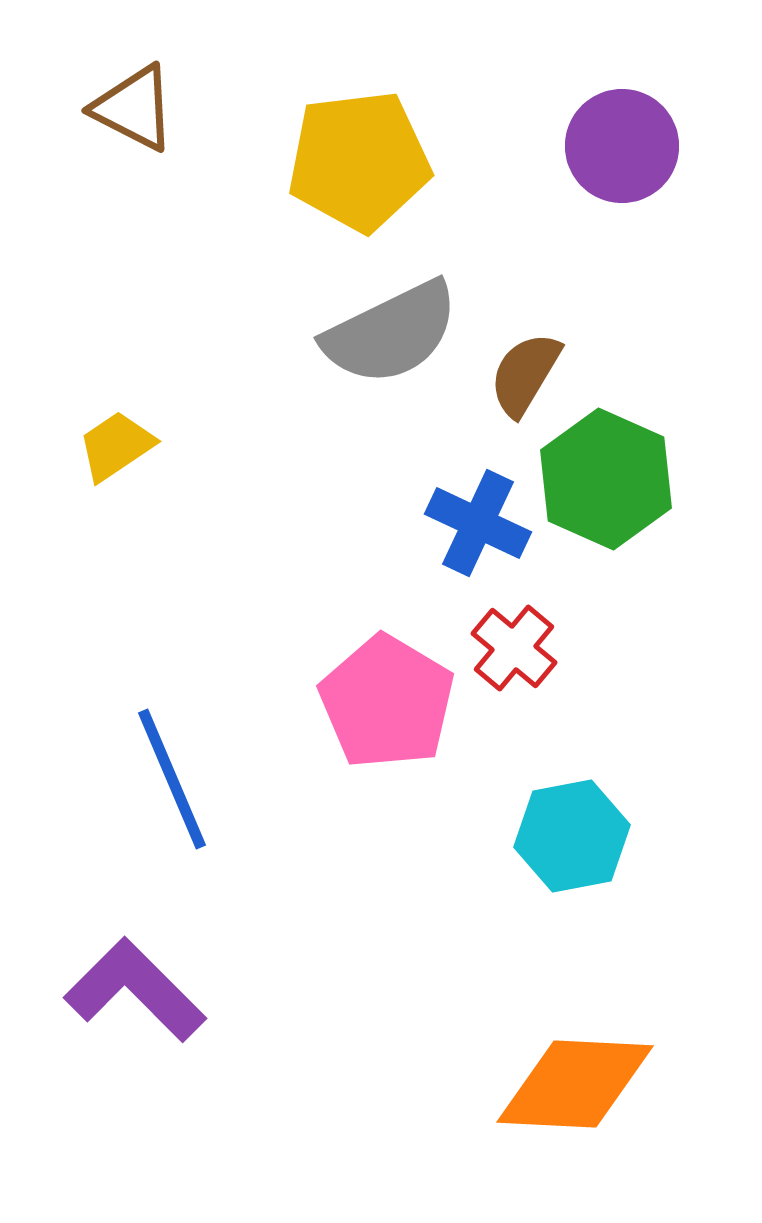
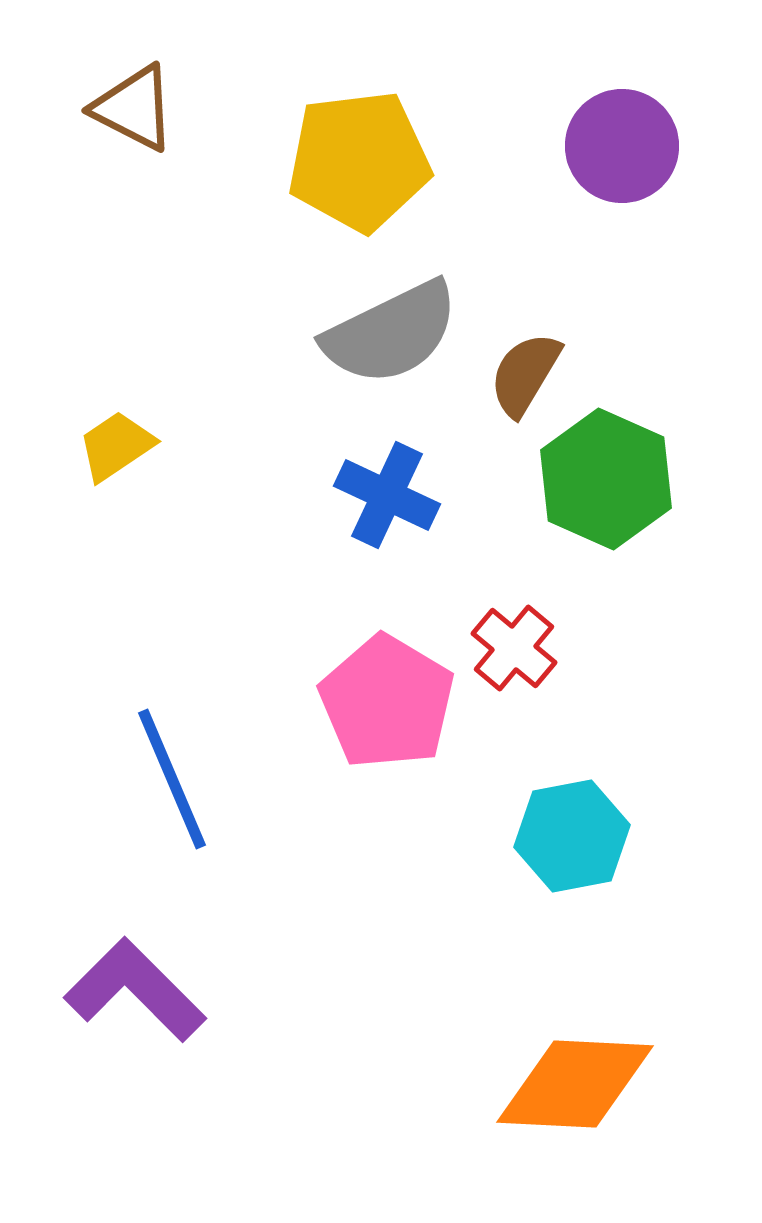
blue cross: moved 91 px left, 28 px up
